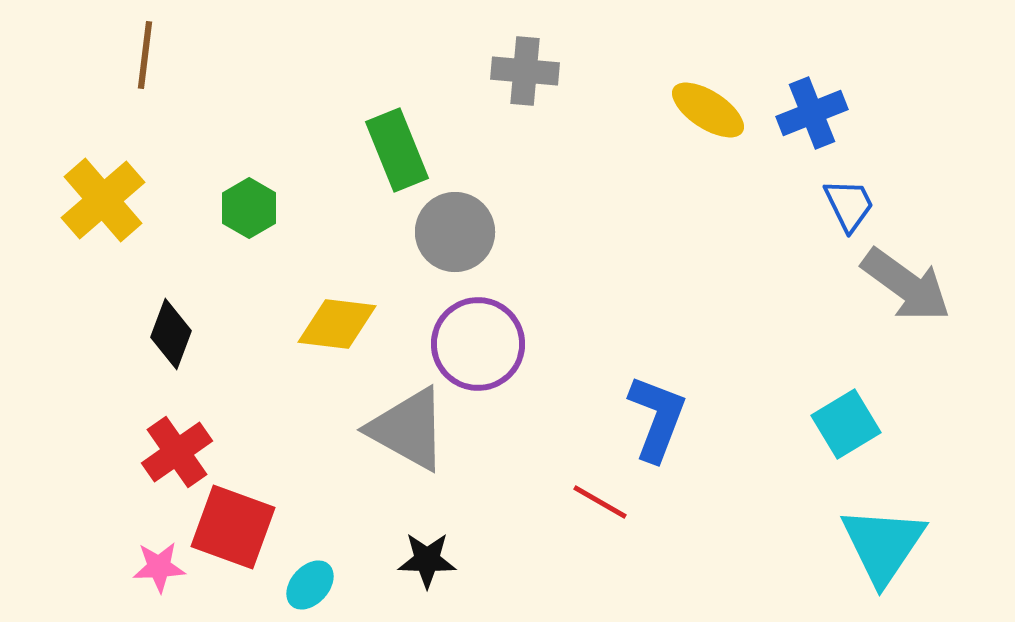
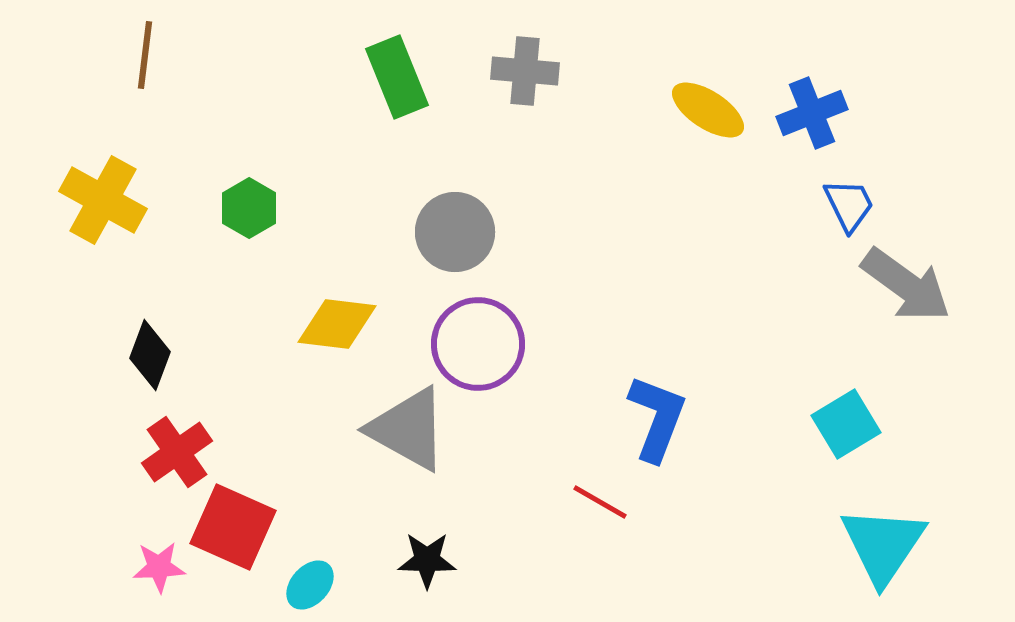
green rectangle: moved 73 px up
yellow cross: rotated 20 degrees counterclockwise
black diamond: moved 21 px left, 21 px down
red square: rotated 4 degrees clockwise
